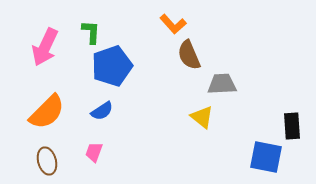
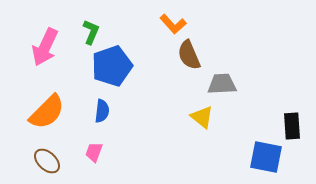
green L-shape: rotated 20 degrees clockwise
blue semicircle: rotated 50 degrees counterclockwise
brown ellipse: rotated 32 degrees counterclockwise
